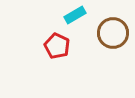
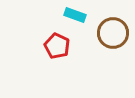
cyan rectangle: rotated 50 degrees clockwise
